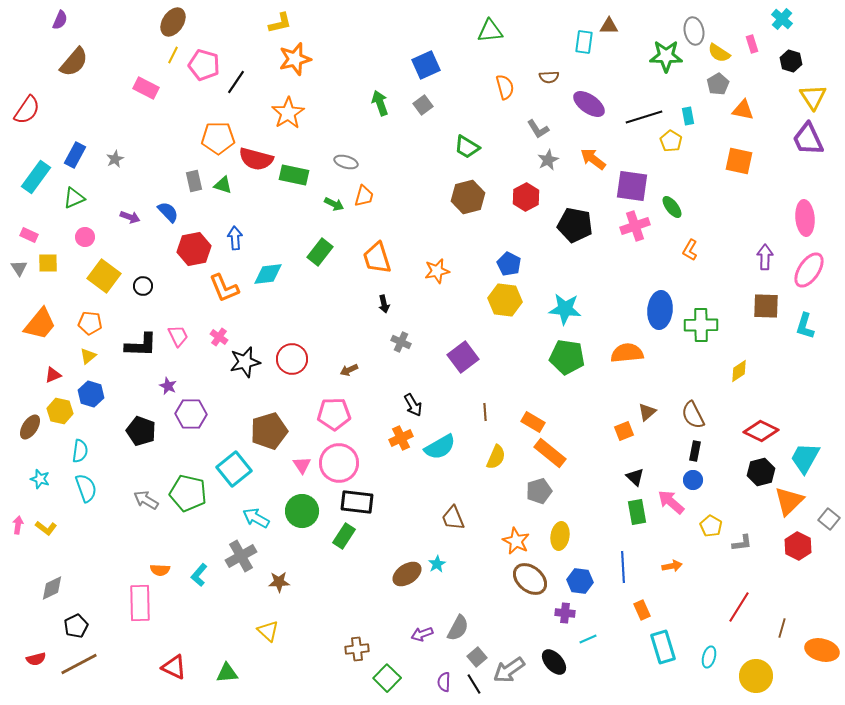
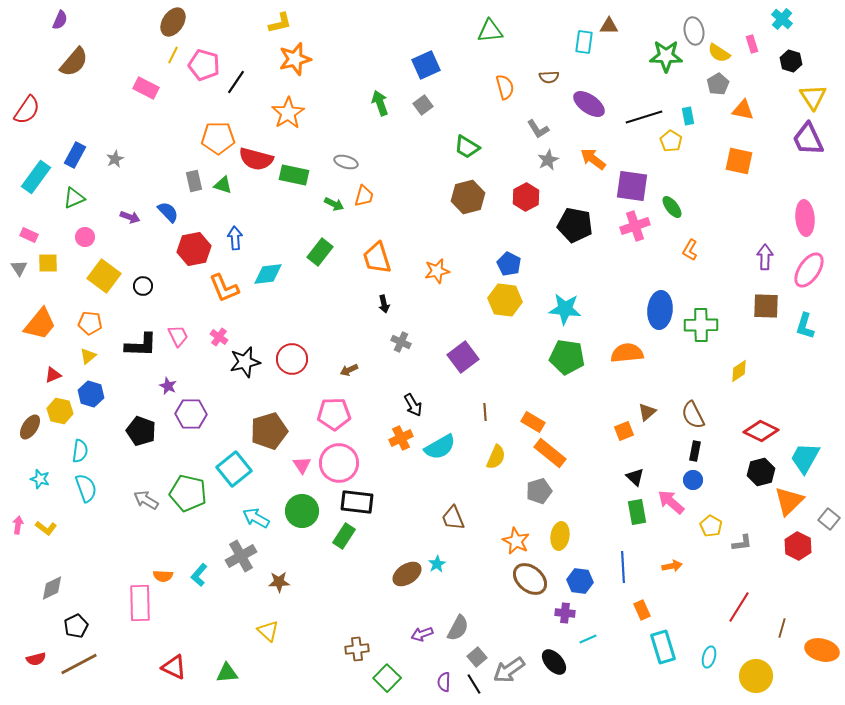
orange semicircle at (160, 570): moved 3 px right, 6 px down
